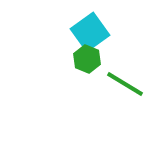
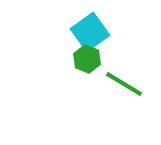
green line: moved 1 px left
